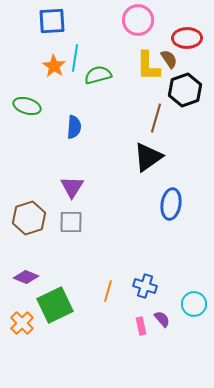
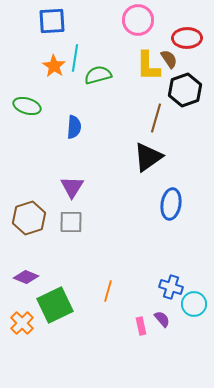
blue cross: moved 26 px right, 1 px down
